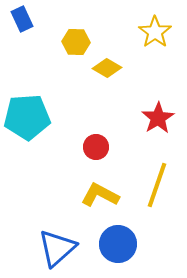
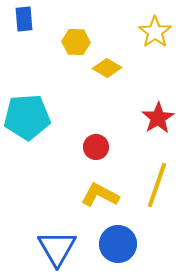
blue rectangle: moved 2 px right; rotated 20 degrees clockwise
blue triangle: rotated 18 degrees counterclockwise
